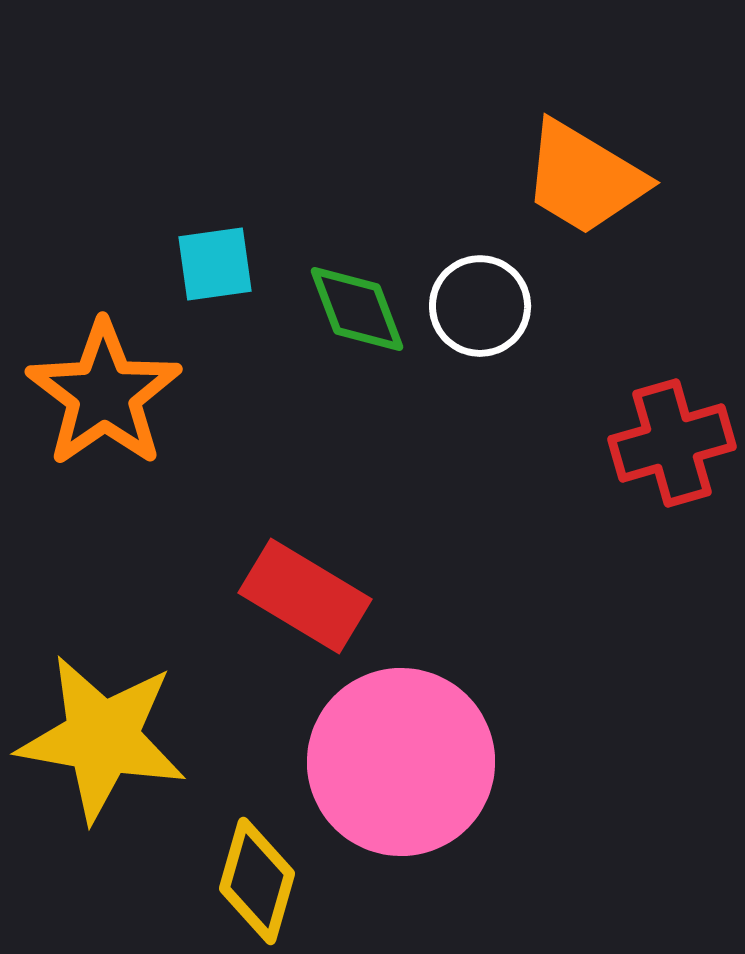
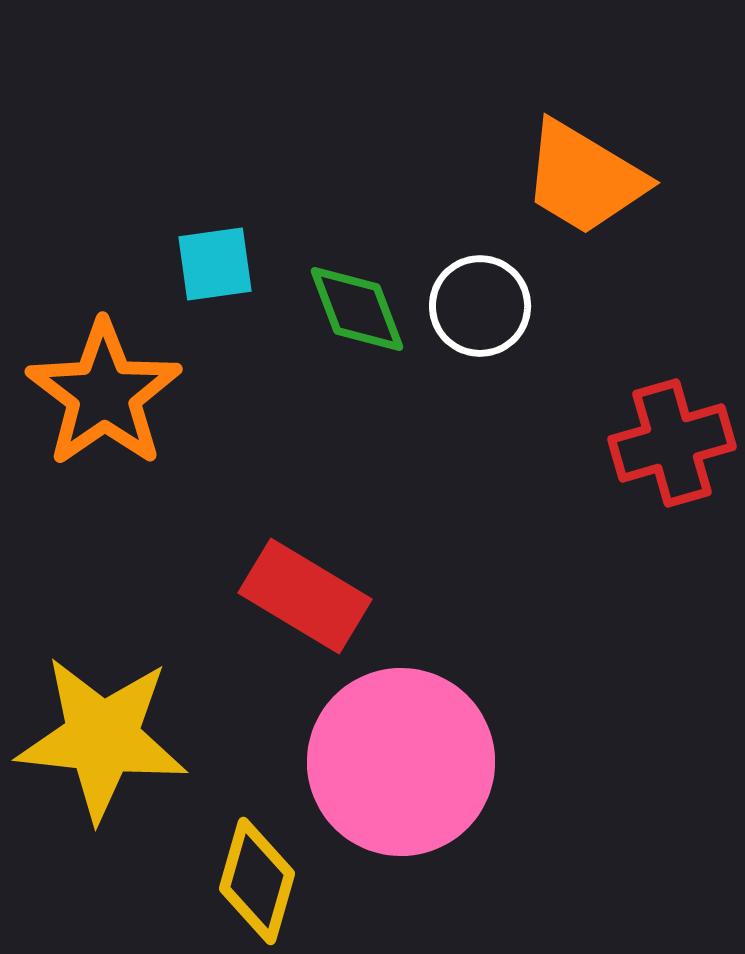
yellow star: rotated 4 degrees counterclockwise
